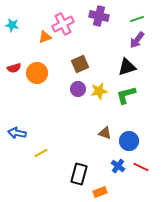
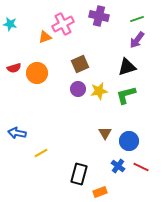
cyan star: moved 2 px left, 1 px up
brown triangle: rotated 40 degrees clockwise
